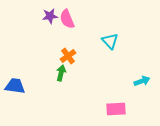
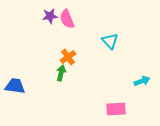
orange cross: moved 1 px down
